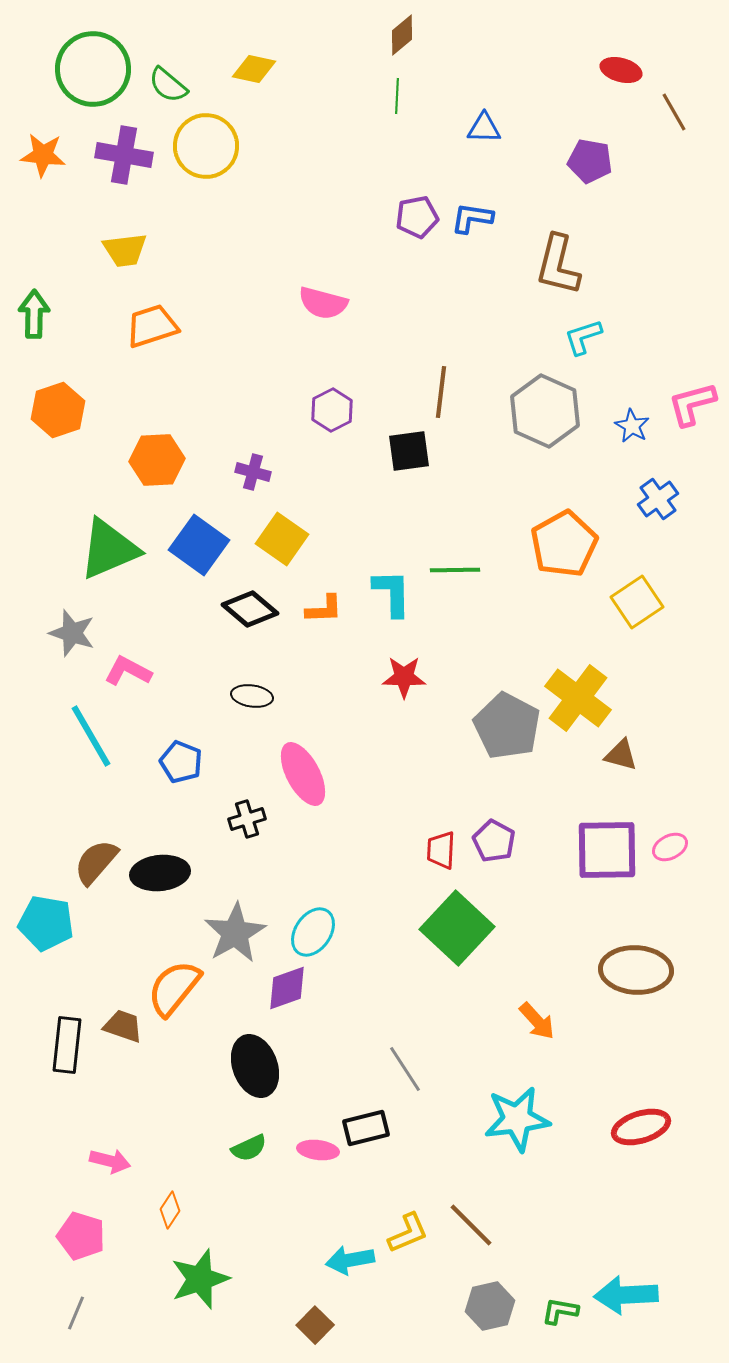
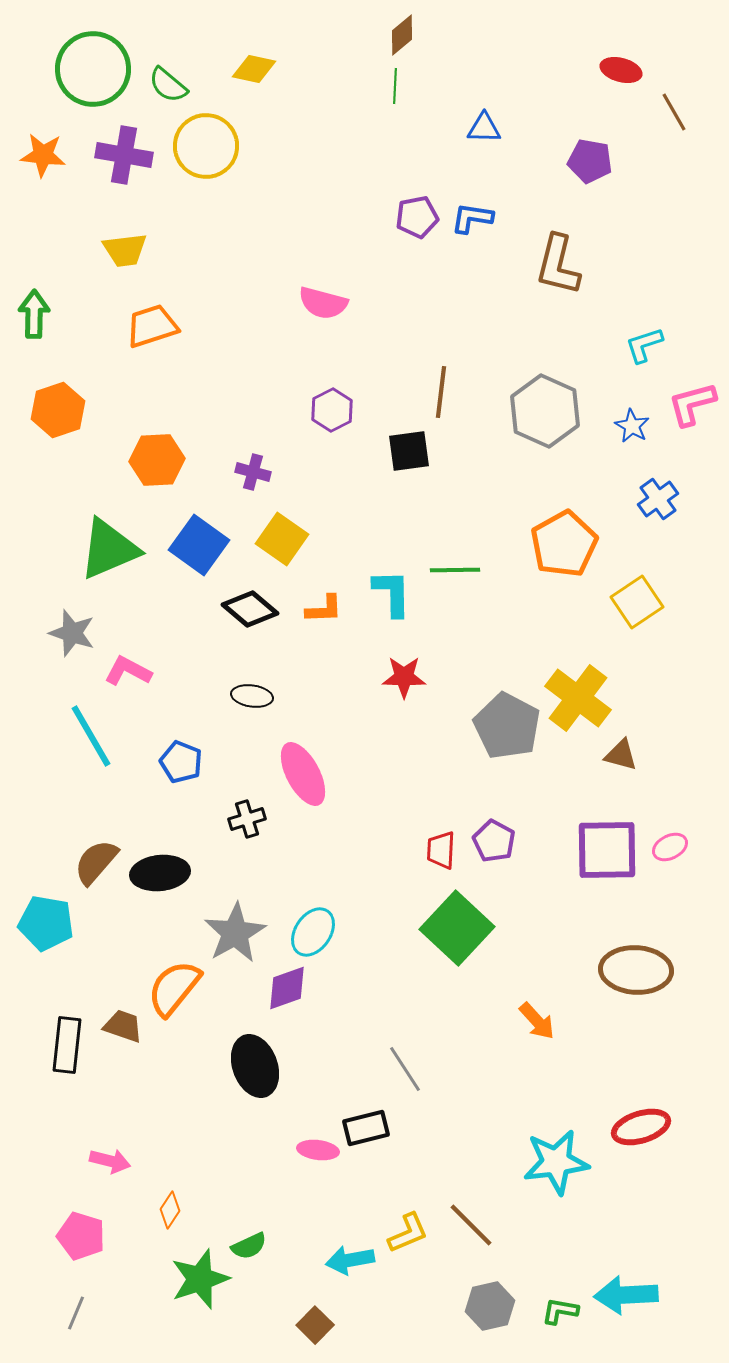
green line at (397, 96): moved 2 px left, 10 px up
cyan L-shape at (583, 337): moved 61 px right, 8 px down
cyan star at (517, 1119): moved 39 px right, 43 px down
green semicircle at (249, 1148): moved 98 px down
